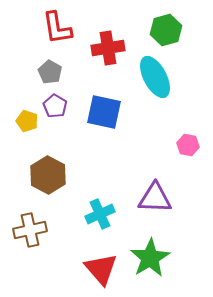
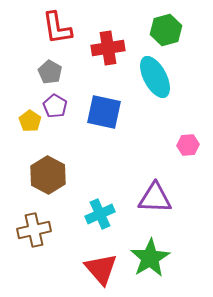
yellow pentagon: moved 3 px right; rotated 15 degrees clockwise
pink hexagon: rotated 15 degrees counterclockwise
brown cross: moved 4 px right
